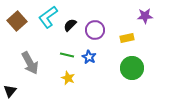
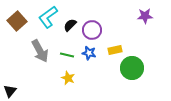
purple circle: moved 3 px left
yellow rectangle: moved 12 px left, 12 px down
blue star: moved 4 px up; rotated 16 degrees counterclockwise
gray arrow: moved 10 px right, 12 px up
